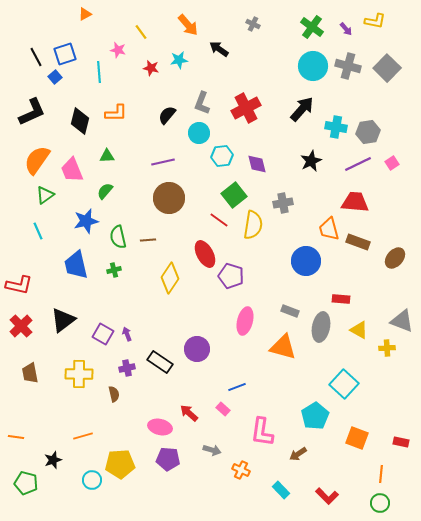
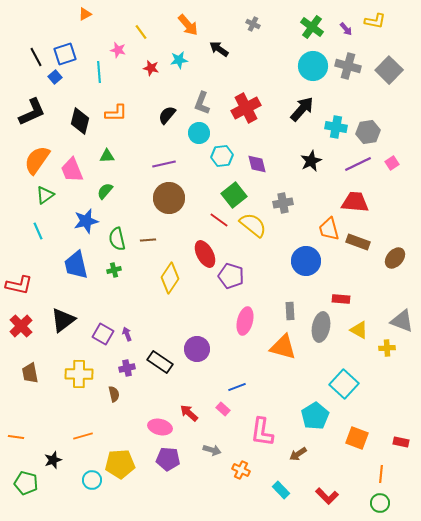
gray square at (387, 68): moved 2 px right, 2 px down
purple line at (163, 162): moved 1 px right, 2 px down
yellow semicircle at (253, 225): rotated 60 degrees counterclockwise
green semicircle at (118, 237): moved 1 px left, 2 px down
gray rectangle at (290, 311): rotated 66 degrees clockwise
